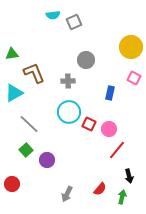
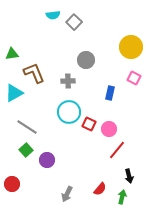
gray square: rotated 21 degrees counterclockwise
gray line: moved 2 px left, 3 px down; rotated 10 degrees counterclockwise
